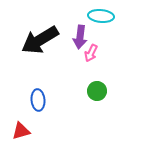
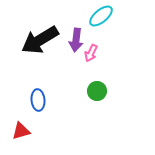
cyan ellipse: rotated 45 degrees counterclockwise
purple arrow: moved 4 px left, 3 px down
